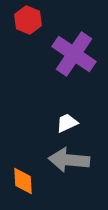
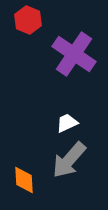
gray arrow: rotated 54 degrees counterclockwise
orange diamond: moved 1 px right, 1 px up
